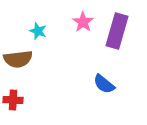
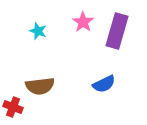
brown semicircle: moved 22 px right, 27 px down
blue semicircle: rotated 65 degrees counterclockwise
red cross: moved 7 px down; rotated 18 degrees clockwise
